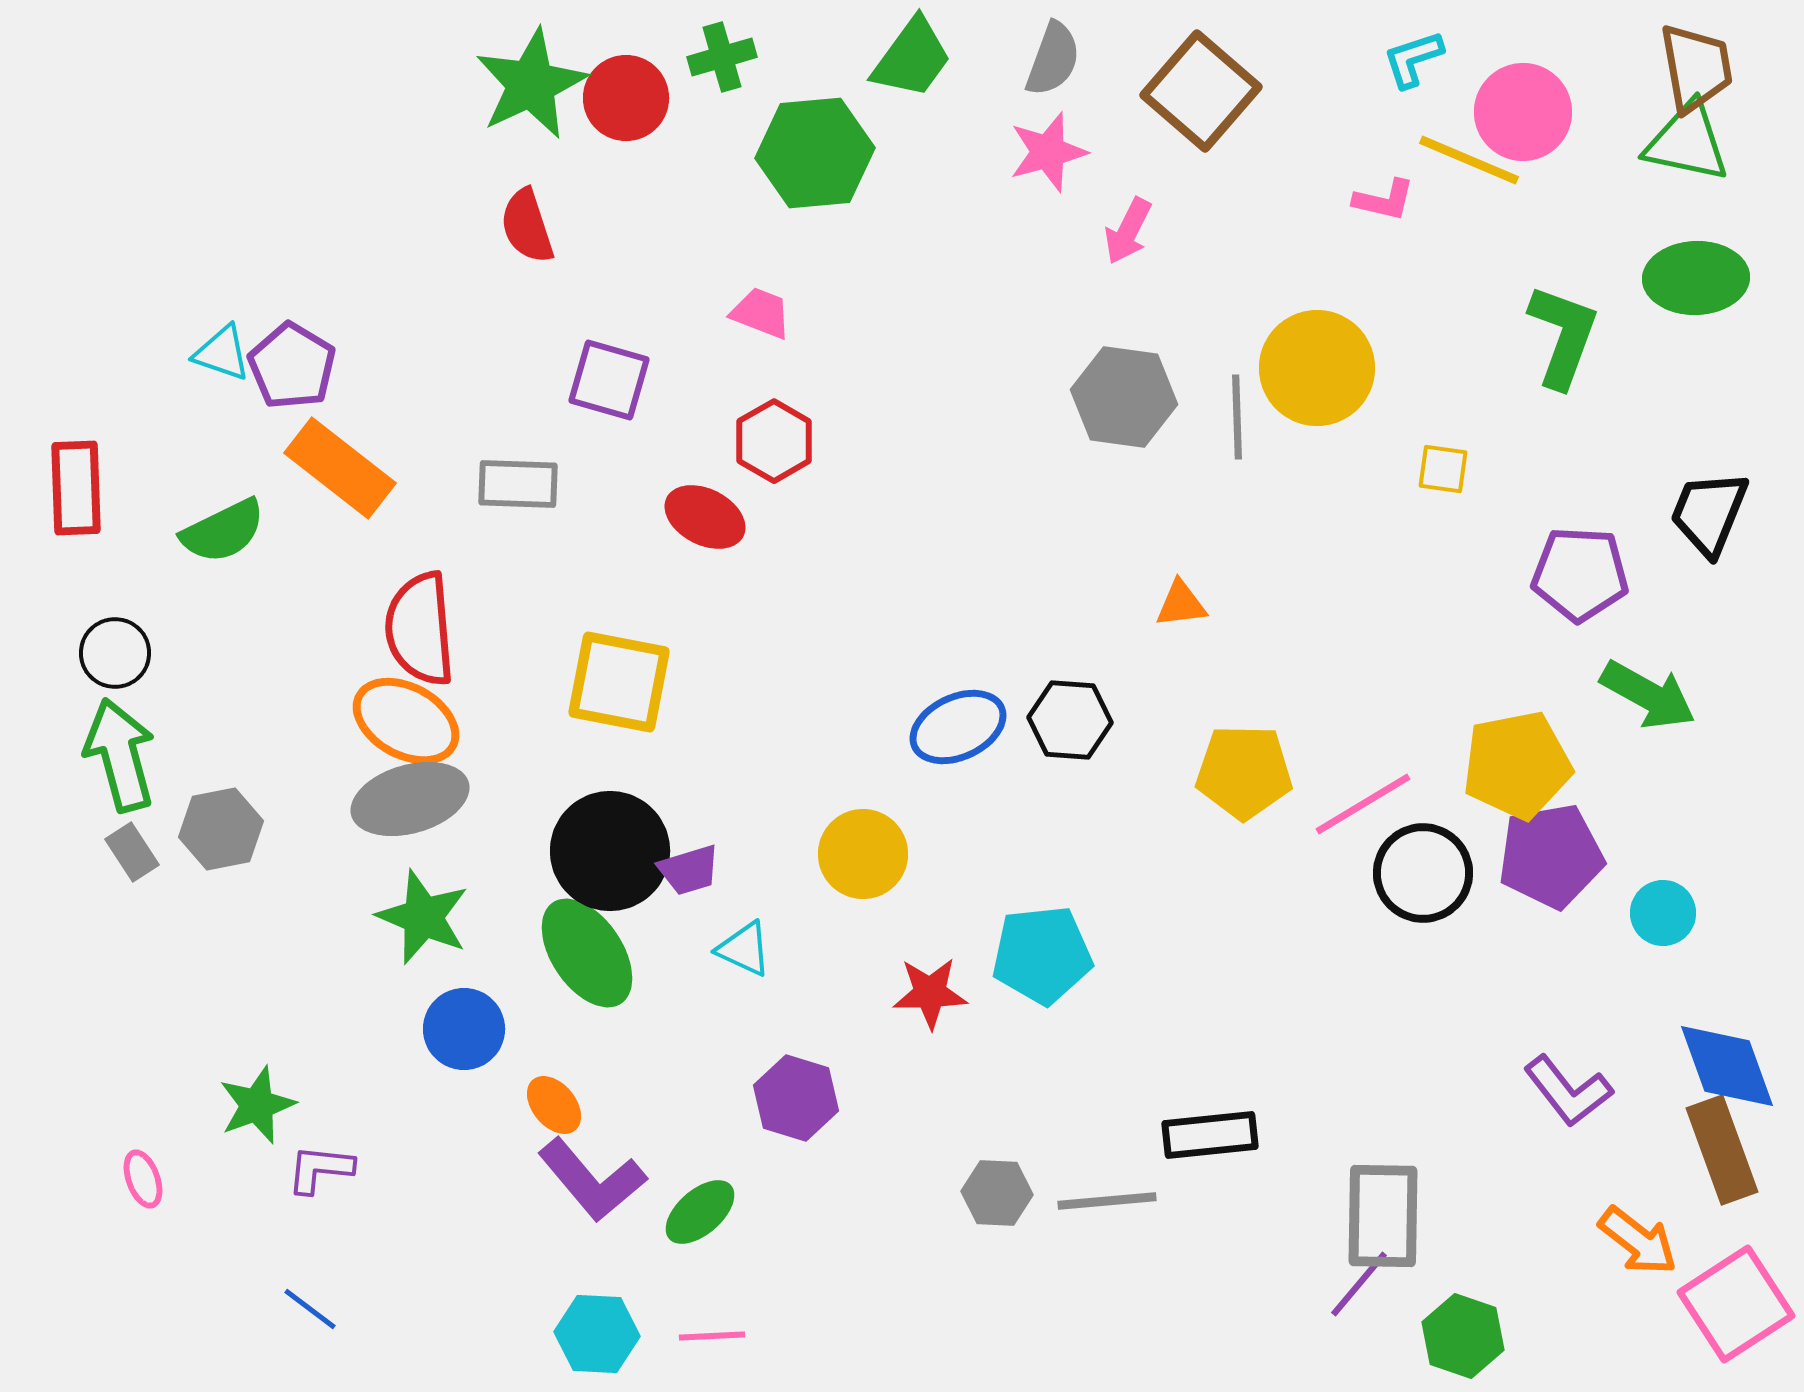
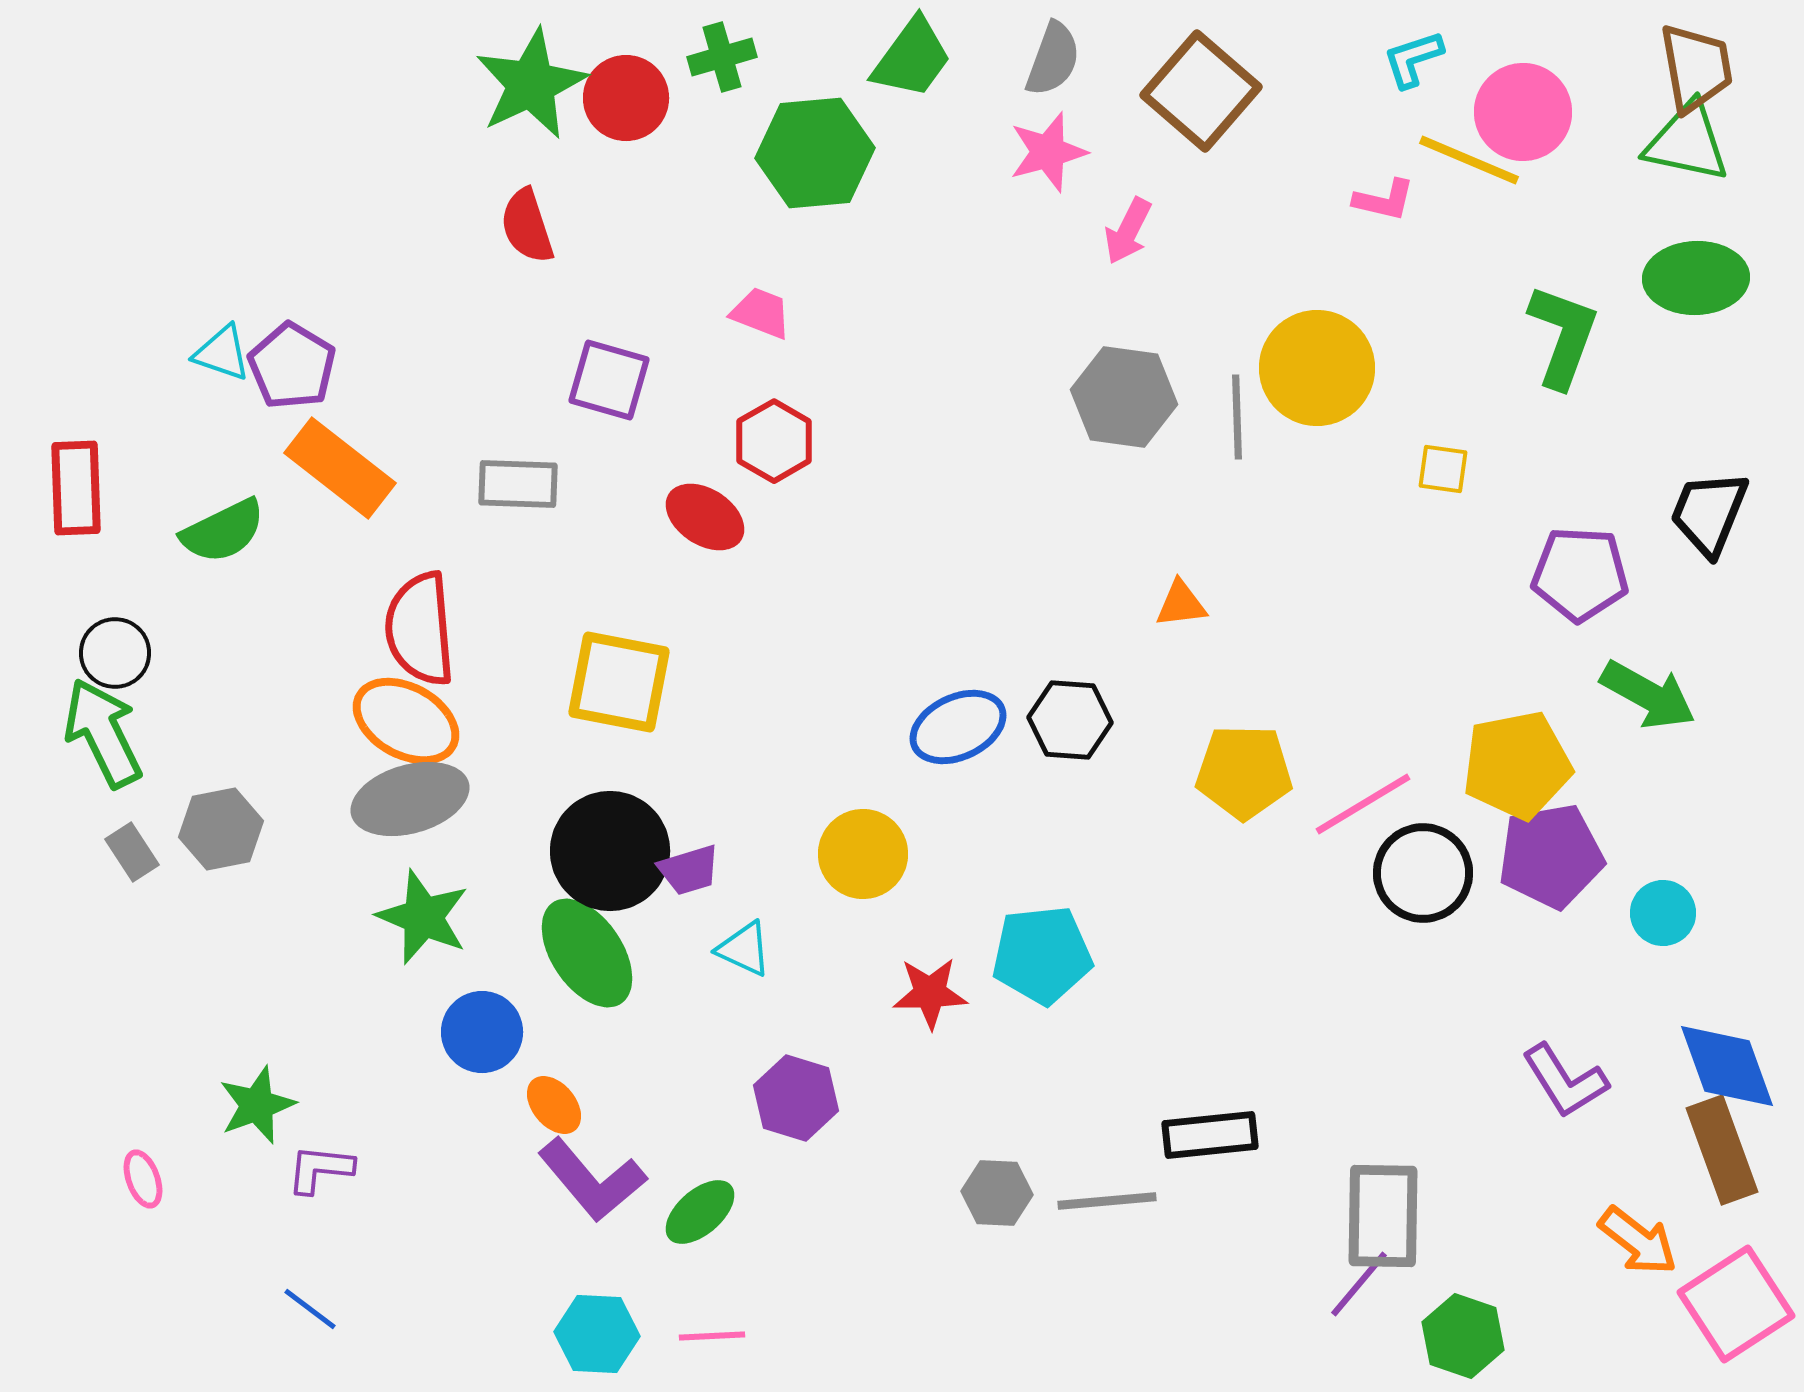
red ellipse at (705, 517): rotated 6 degrees clockwise
green arrow at (120, 755): moved 17 px left, 22 px up; rotated 11 degrees counterclockwise
blue circle at (464, 1029): moved 18 px right, 3 px down
purple L-shape at (1568, 1091): moved 3 px left, 10 px up; rotated 6 degrees clockwise
